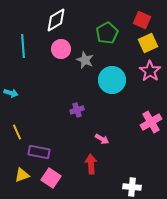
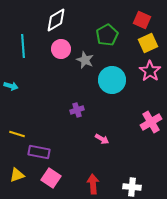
green pentagon: moved 2 px down
cyan arrow: moved 7 px up
yellow line: moved 2 px down; rotated 49 degrees counterclockwise
red arrow: moved 2 px right, 20 px down
yellow triangle: moved 5 px left
